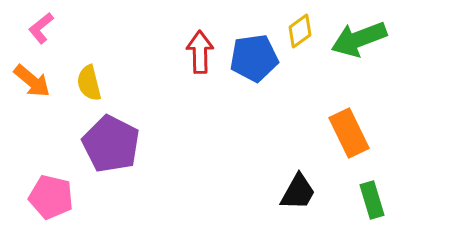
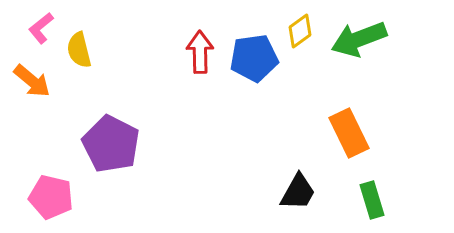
yellow semicircle: moved 10 px left, 33 px up
